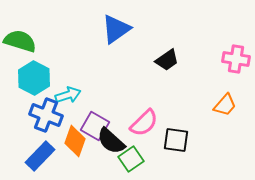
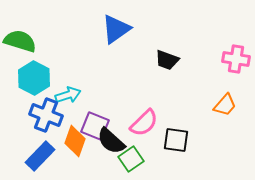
black trapezoid: rotated 55 degrees clockwise
purple square: rotated 8 degrees counterclockwise
